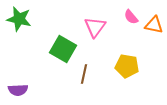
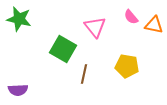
pink triangle: rotated 15 degrees counterclockwise
